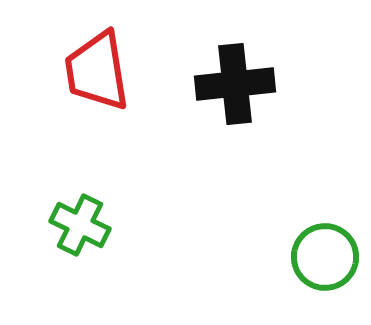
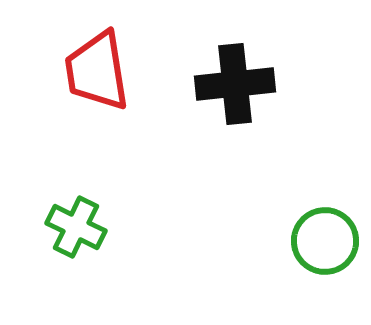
green cross: moved 4 px left, 2 px down
green circle: moved 16 px up
